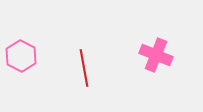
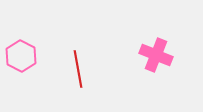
red line: moved 6 px left, 1 px down
